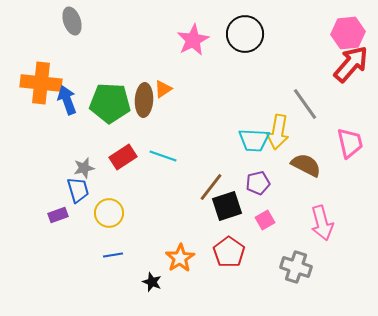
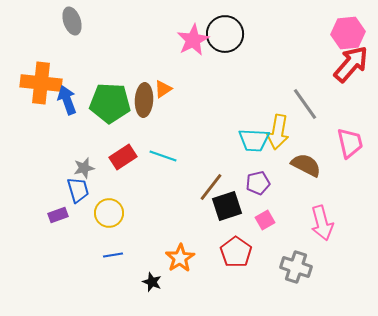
black circle: moved 20 px left
red pentagon: moved 7 px right
